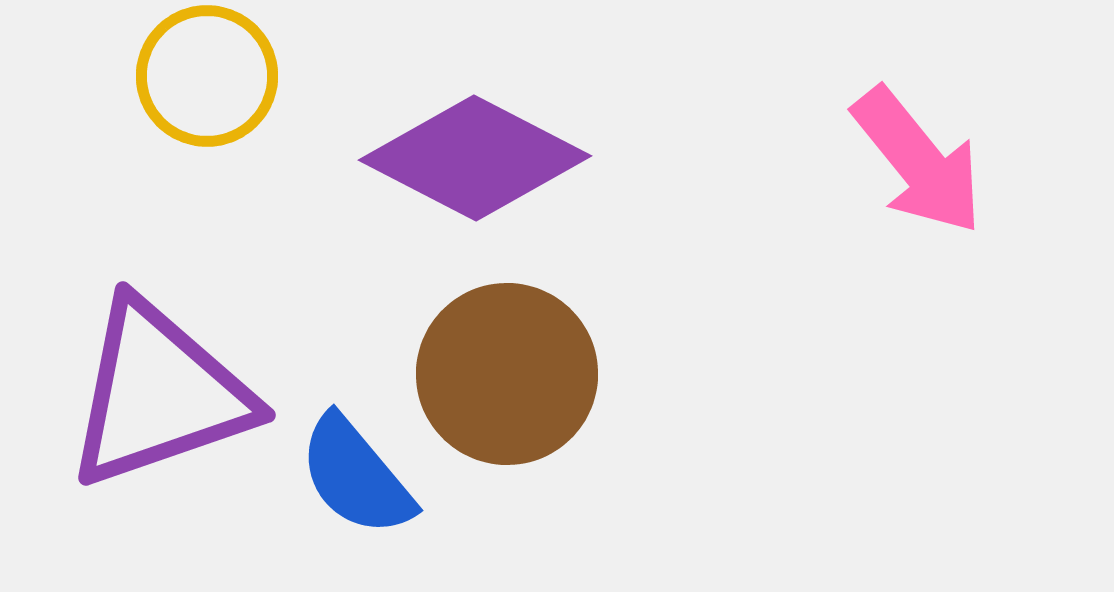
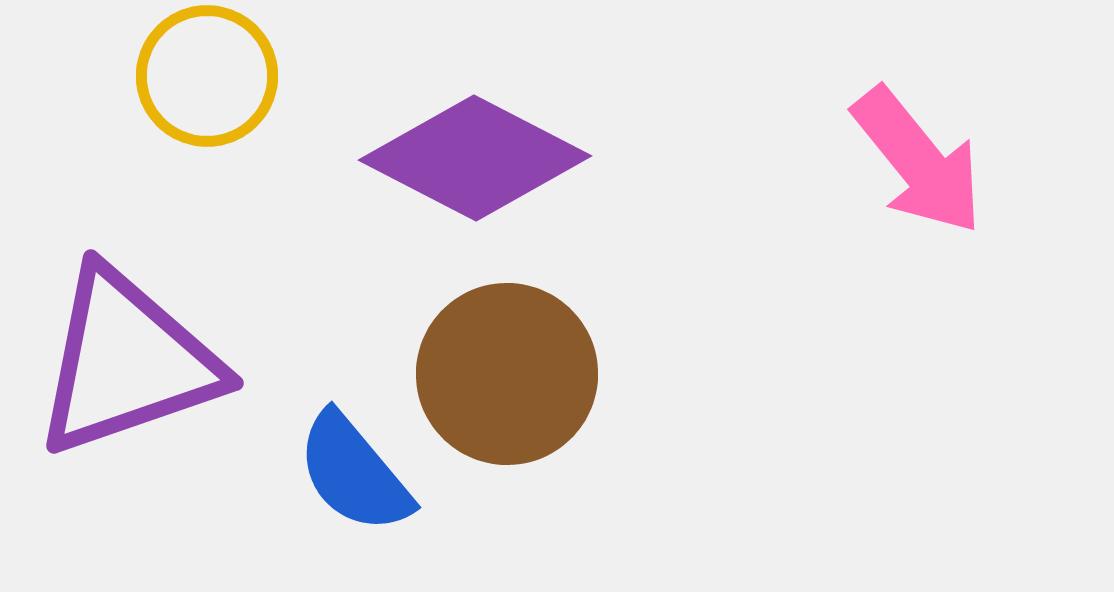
purple triangle: moved 32 px left, 32 px up
blue semicircle: moved 2 px left, 3 px up
